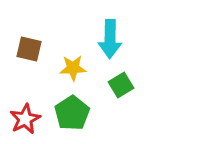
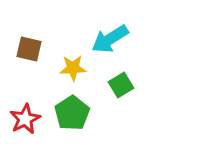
cyan arrow: rotated 57 degrees clockwise
